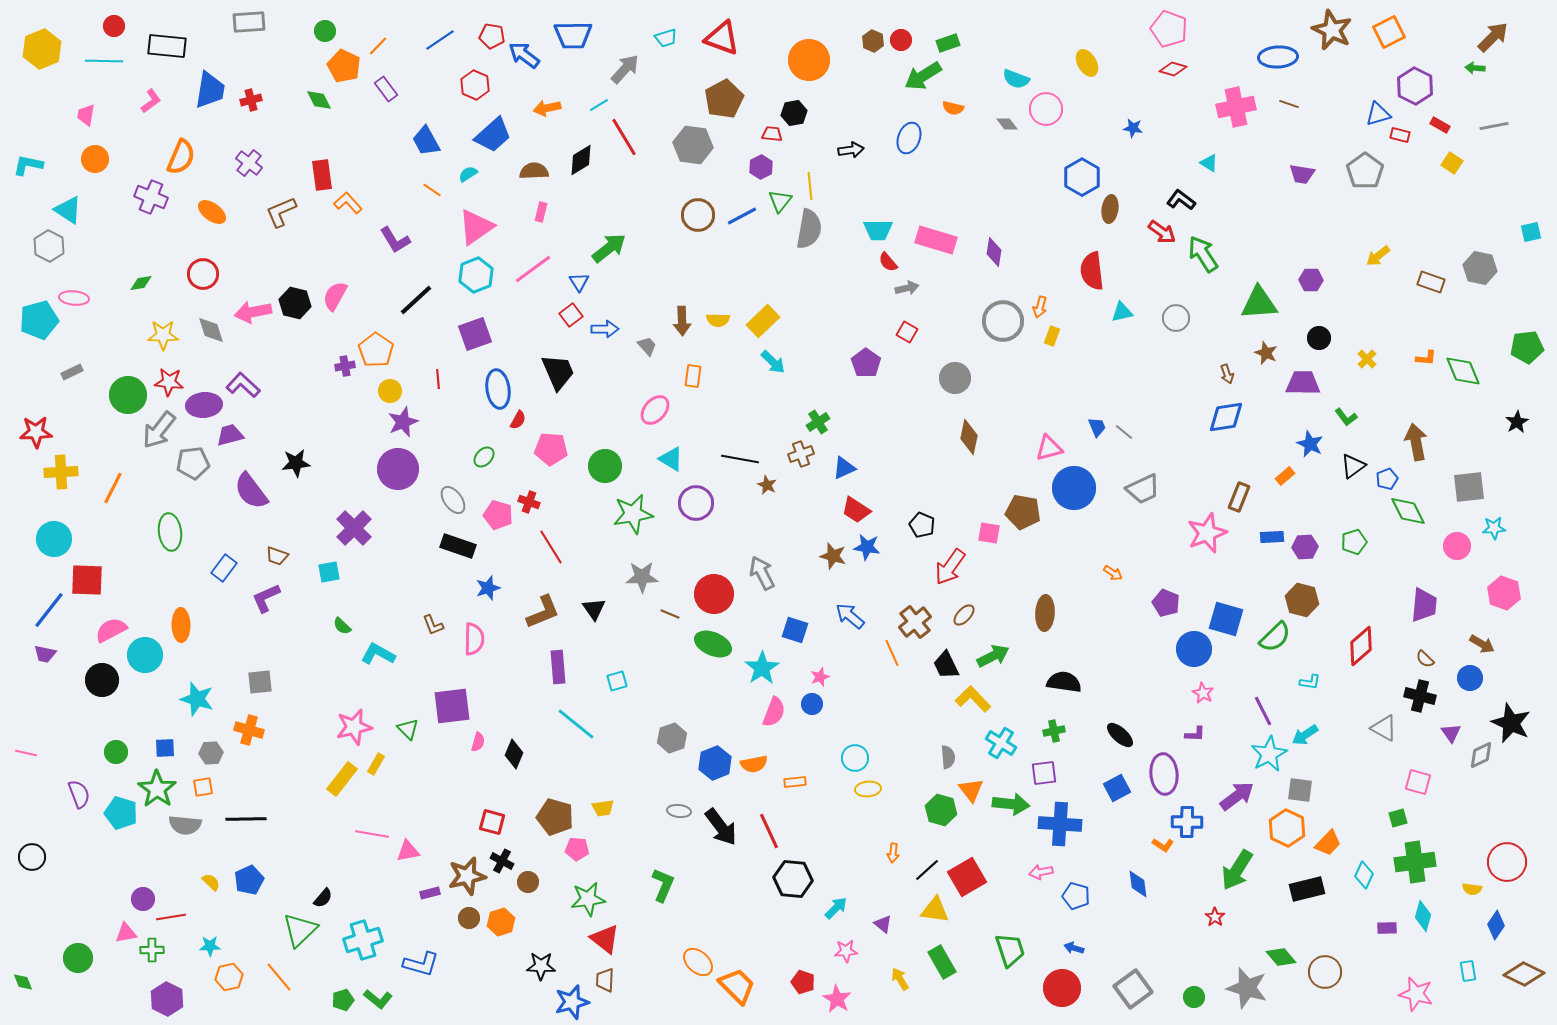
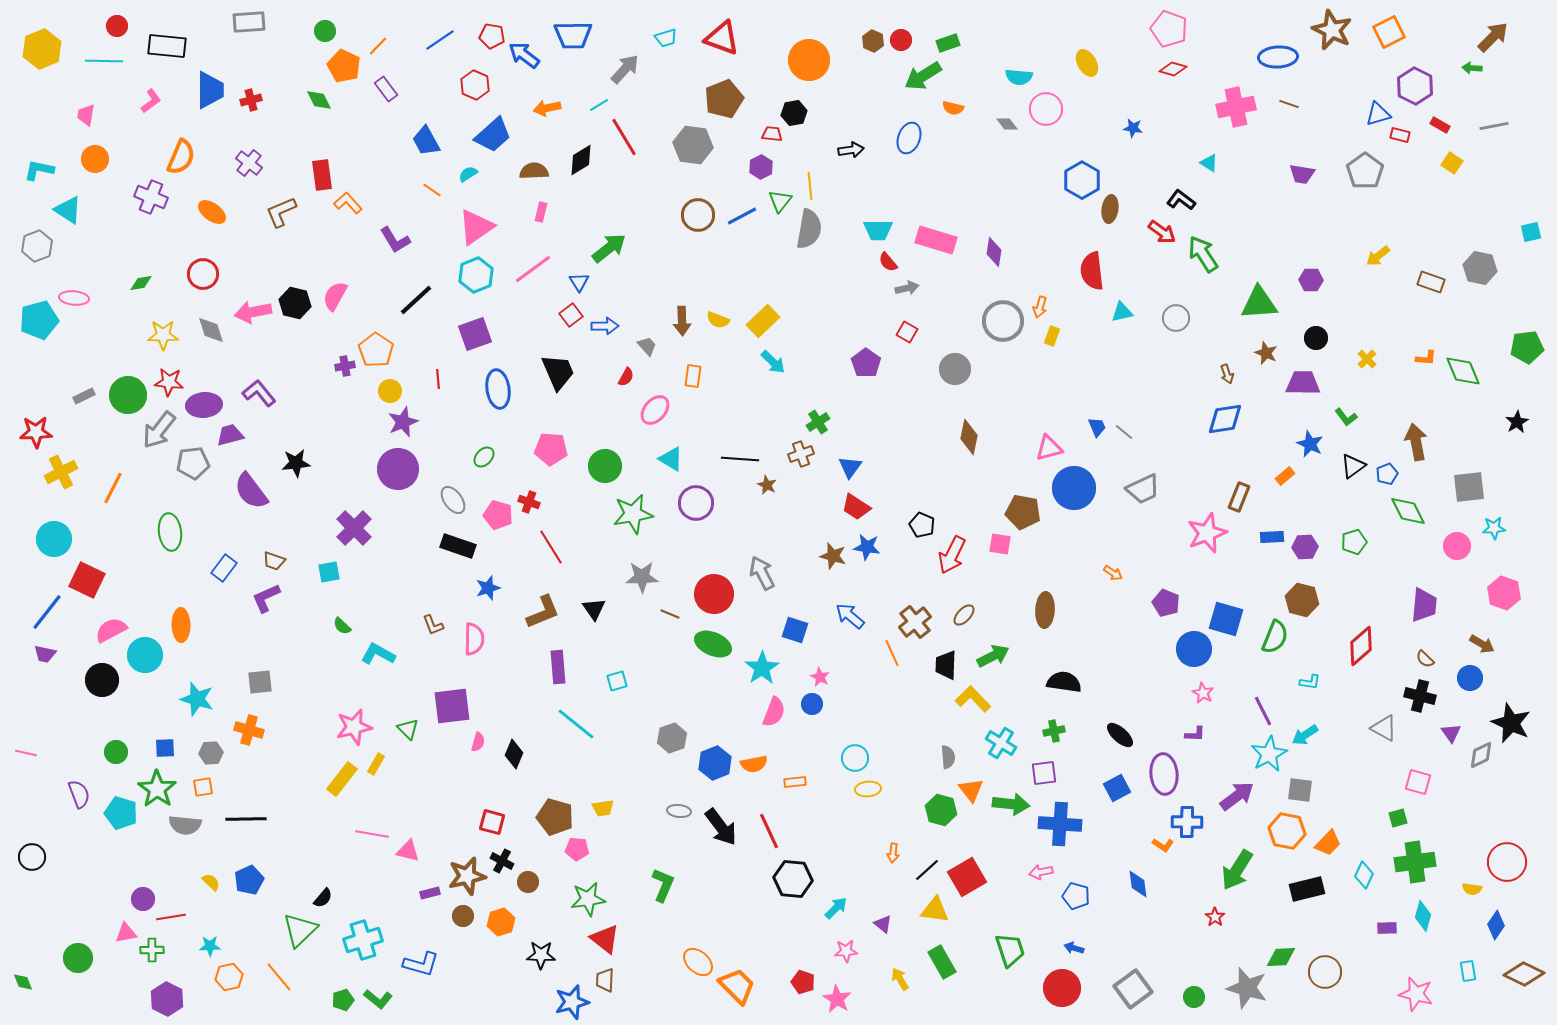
red circle at (114, 26): moved 3 px right
green arrow at (1475, 68): moved 3 px left
cyan semicircle at (1016, 79): moved 3 px right, 2 px up; rotated 16 degrees counterclockwise
blue trapezoid at (210, 90): rotated 9 degrees counterclockwise
brown pentagon at (724, 99): rotated 6 degrees clockwise
cyan L-shape at (28, 165): moved 11 px right, 5 px down
blue hexagon at (1082, 177): moved 3 px down
gray hexagon at (49, 246): moved 12 px left; rotated 12 degrees clockwise
yellow semicircle at (718, 320): rotated 20 degrees clockwise
blue arrow at (605, 329): moved 3 px up
black circle at (1319, 338): moved 3 px left
gray rectangle at (72, 372): moved 12 px right, 24 px down
gray circle at (955, 378): moved 9 px up
purple L-shape at (243, 385): moved 16 px right, 8 px down; rotated 8 degrees clockwise
blue diamond at (1226, 417): moved 1 px left, 2 px down
red semicircle at (518, 420): moved 108 px right, 43 px up
black line at (740, 459): rotated 6 degrees counterclockwise
blue triangle at (844, 468): moved 6 px right, 1 px up; rotated 30 degrees counterclockwise
yellow cross at (61, 472): rotated 24 degrees counterclockwise
blue pentagon at (1387, 479): moved 5 px up
red trapezoid at (856, 510): moved 3 px up
pink square at (989, 533): moved 11 px right, 11 px down
brown trapezoid at (277, 556): moved 3 px left, 5 px down
red arrow at (950, 567): moved 2 px right, 12 px up; rotated 9 degrees counterclockwise
red square at (87, 580): rotated 24 degrees clockwise
blue line at (49, 610): moved 2 px left, 2 px down
brown ellipse at (1045, 613): moved 3 px up
green semicircle at (1275, 637): rotated 24 degrees counterclockwise
black trapezoid at (946, 665): rotated 28 degrees clockwise
pink star at (820, 677): rotated 24 degrees counterclockwise
orange hexagon at (1287, 828): moved 3 px down; rotated 15 degrees counterclockwise
pink triangle at (408, 851): rotated 25 degrees clockwise
brown circle at (469, 918): moved 6 px left, 2 px up
green diamond at (1281, 957): rotated 52 degrees counterclockwise
black star at (541, 966): moved 11 px up
